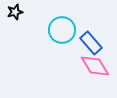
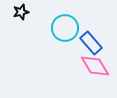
black star: moved 6 px right
cyan circle: moved 3 px right, 2 px up
